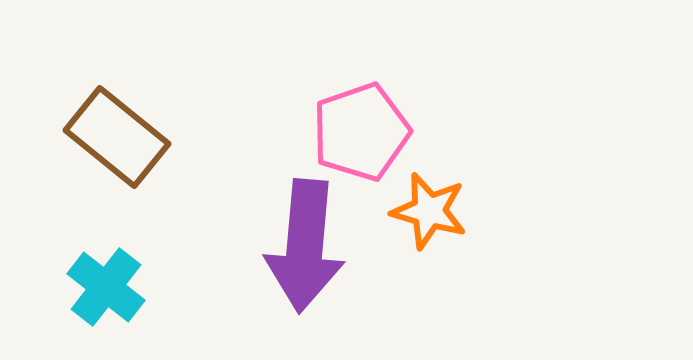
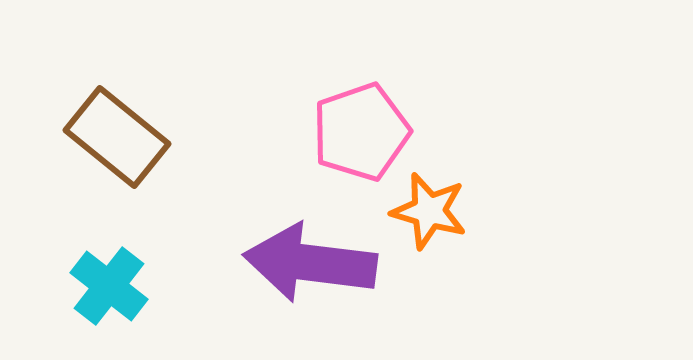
purple arrow: moved 5 px right, 17 px down; rotated 92 degrees clockwise
cyan cross: moved 3 px right, 1 px up
